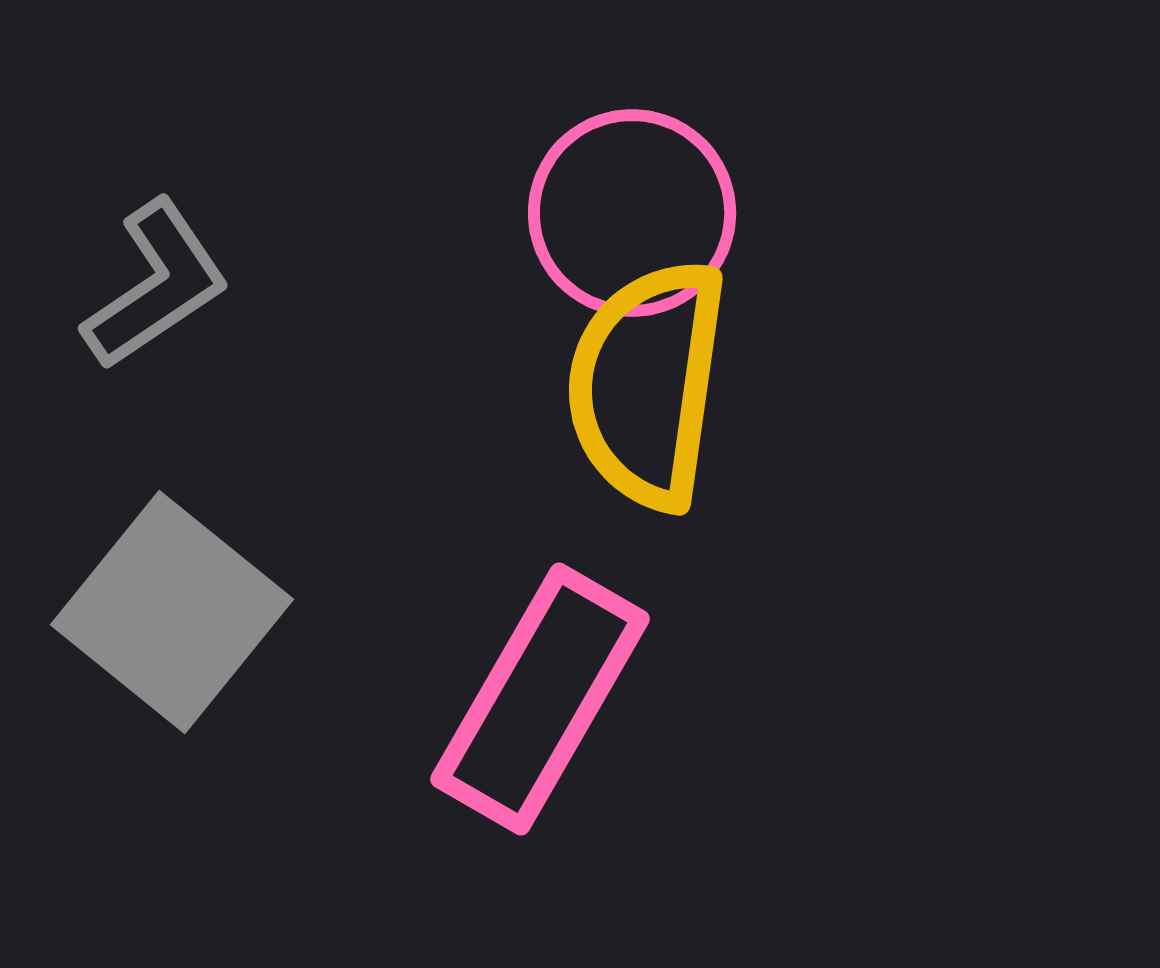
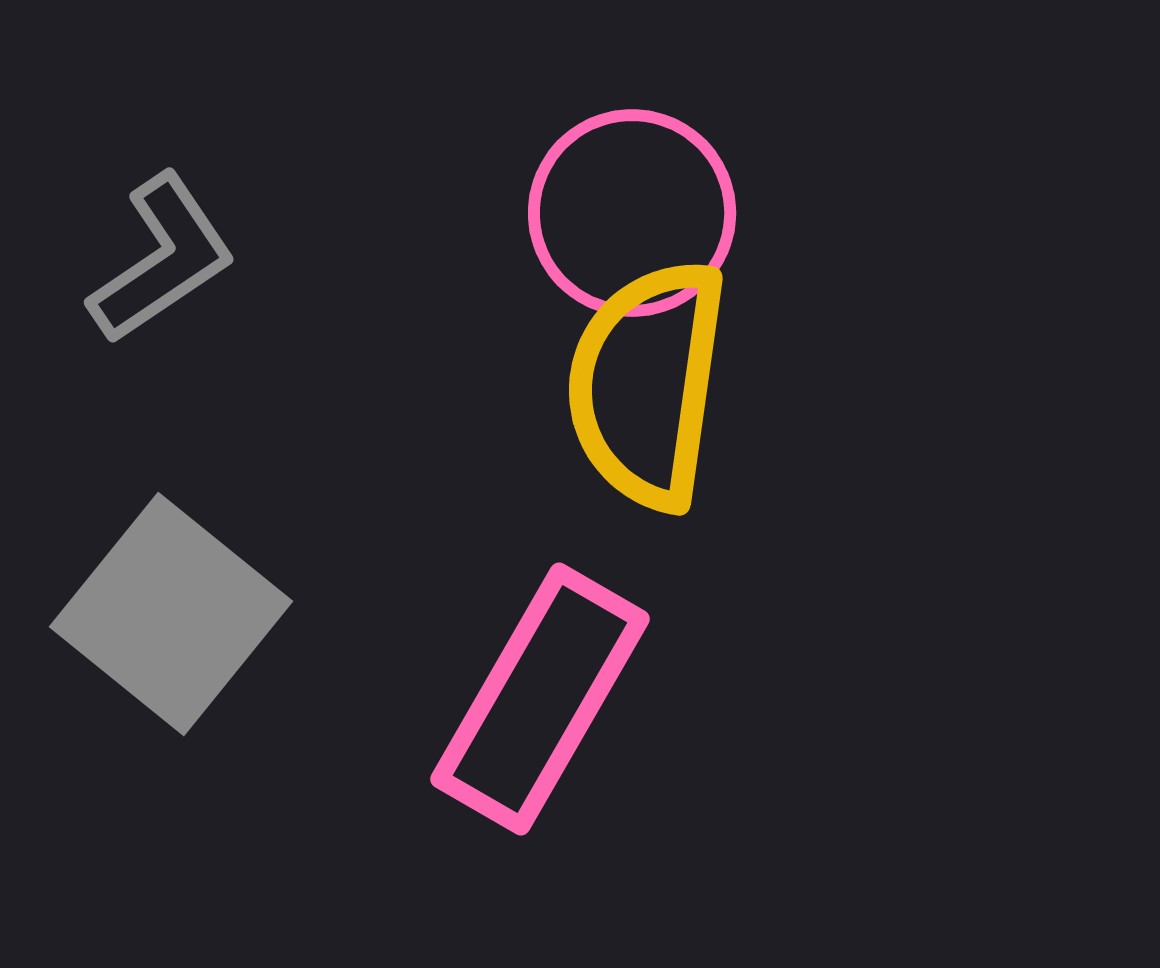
gray L-shape: moved 6 px right, 26 px up
gray square: moved 1 px left, 2 px down
